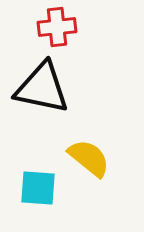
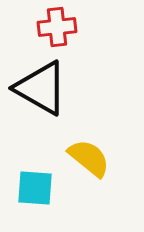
black triangle: moved 1 px left; rotated 18 degrees clockwise
cyan square: moved 3 px left
